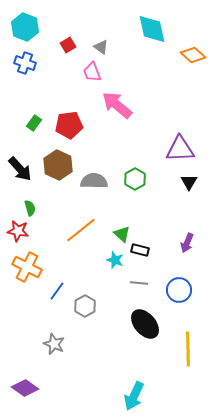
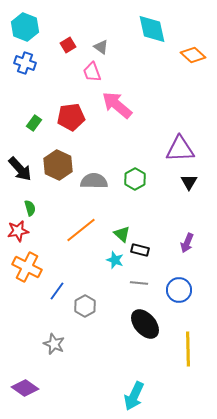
red pentagon: moved 2 px right, 8 px up
red star: rotated 20 degrees counterclockwise
